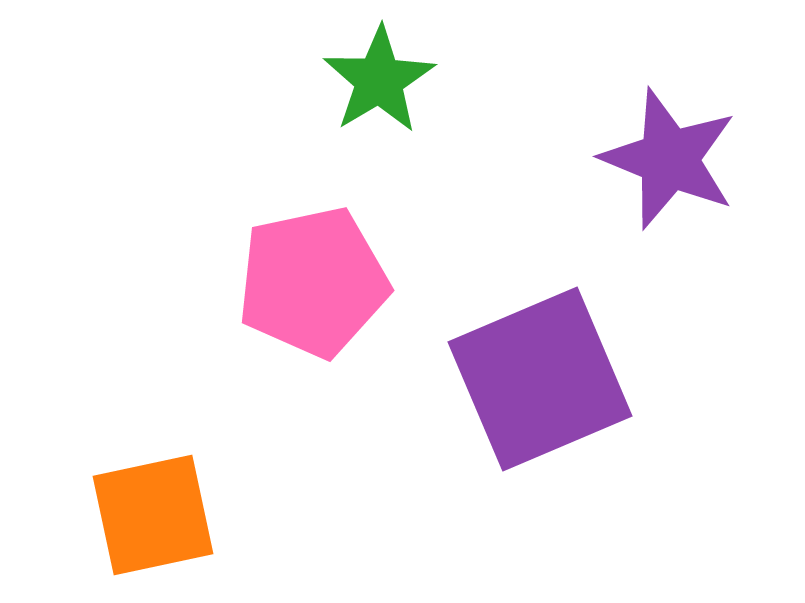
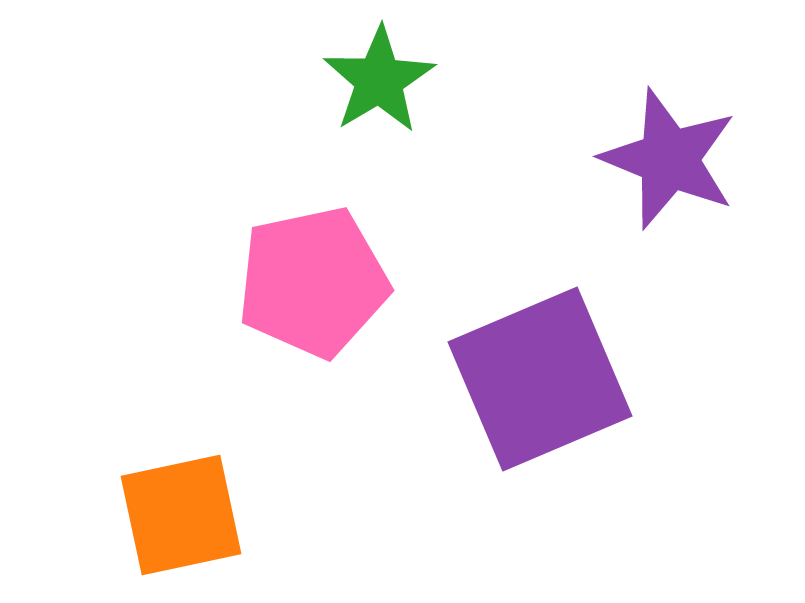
orange square: moved 28 px right
